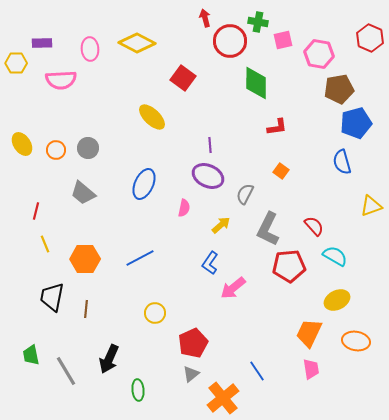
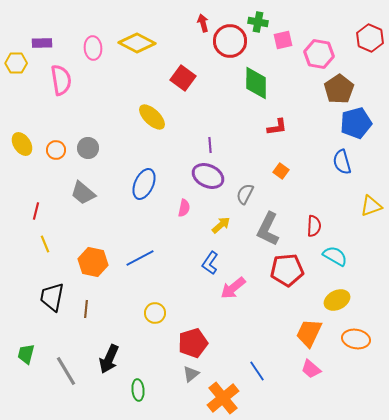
red arrow at (205, 18): moved 2 px left, 5 px down
pink ellipse at (90, 49): moved 3 px right, 1 px up
pink semicircle at (61, 80): rotated 96 degrees counterclockwise
brown pentagon at (339, 89): rotated 24 degrees counterclockwise
red semicircle at (314, 226): rotated 45 degrees clockwise
orange hexagon at (85, 259): moved 8 px right, 3 px down; rotated 12 degrees clockwise
red pentagon at (289, 266): moved 2 px left, 4 px down
orange ellipse at (356, 341): moved 2 px up
red pentagon at (193, 343): rotated 8 degrees clockwise
green trapezoid at (31, 355): moved 5 px left, 1 px up; rotated 25 degrees clockwise
pink trapezoid at (311, 369): rotated 140 degrees clockwise
